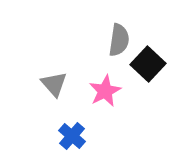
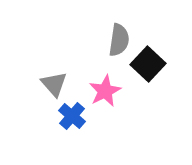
blue cross: moved 20 px up
